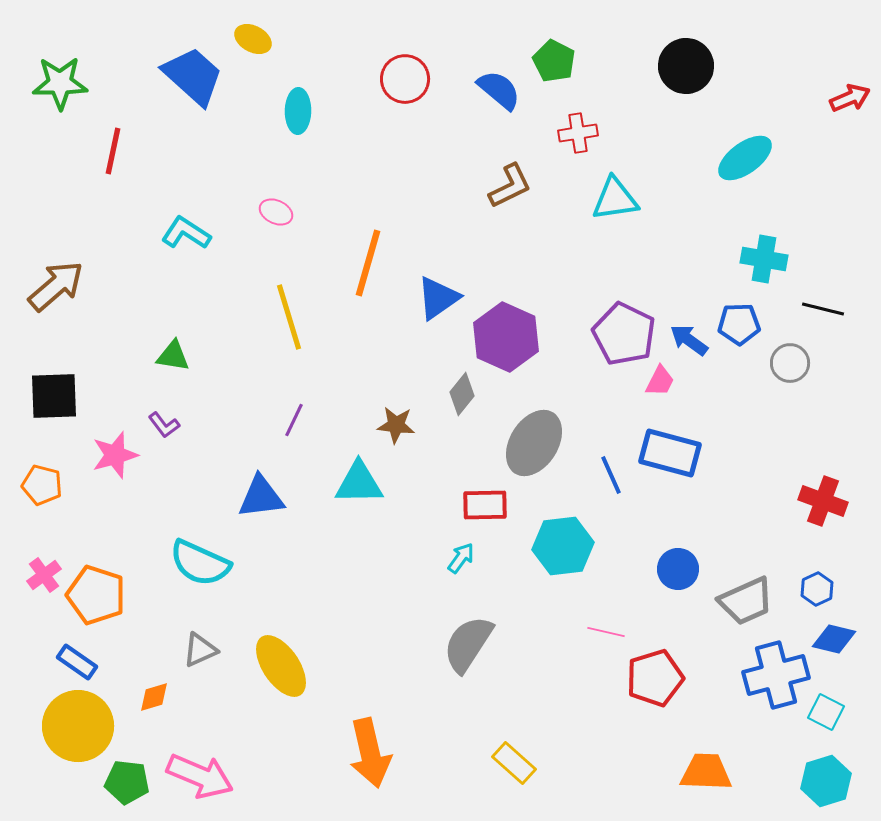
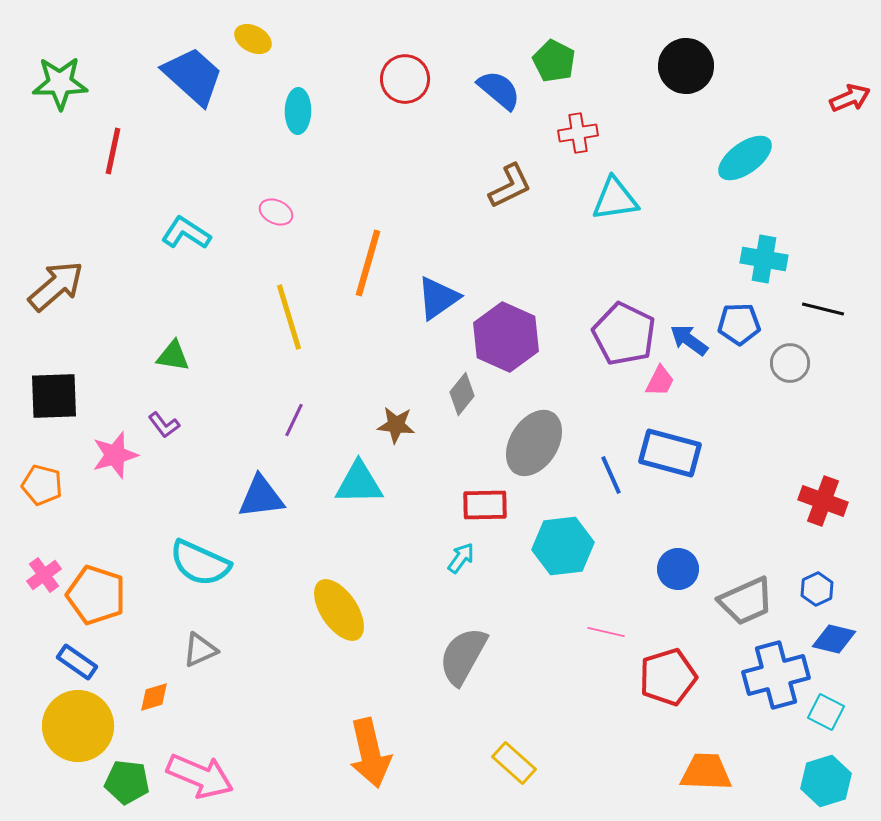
gray semicircle at (468, 644): moved 5 px left, 12 px down; rotated 4 degrees counterclockwise
yellow ellipse at (281, 666): moved 58 px right, 56 px up
red pentagon at (655, 678): moved 13 px right, 1 px up
